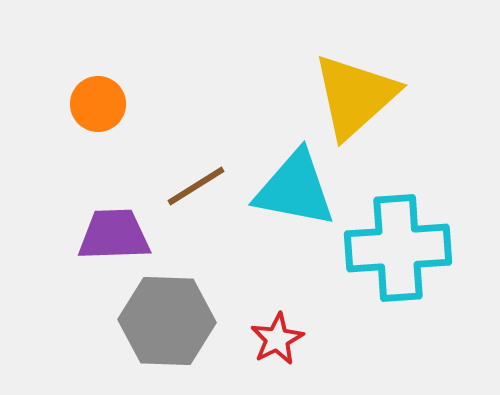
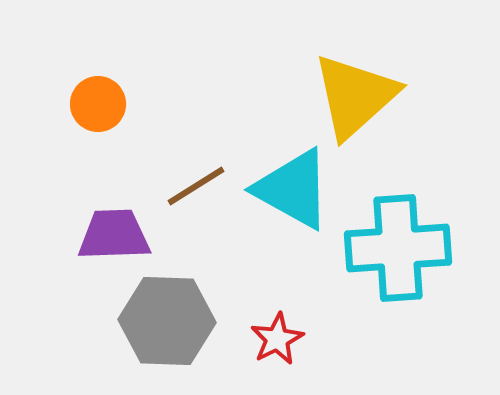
cyan triangle: moved 2 px left; rotated 18 degrees clockwise
